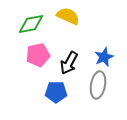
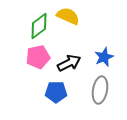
green diamond: moved 8 px right, 2 px down; rotated 28 degrees counterclockwise
pink pentagon: moved 2 px down
black arrow: rotated 145 degrees counterclockwise
gray ellipse: moved 2 px right, 5 px down
